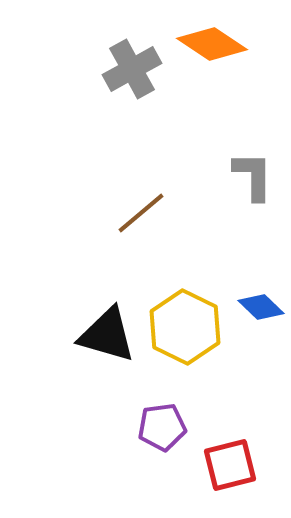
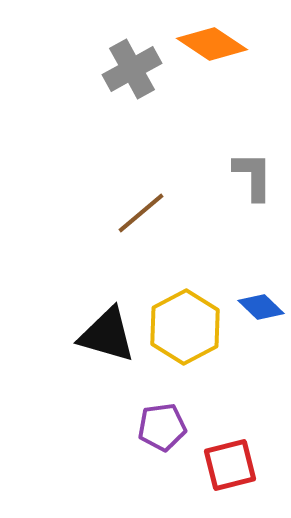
yellow hexagon: rotated 6 degrees clockwise
